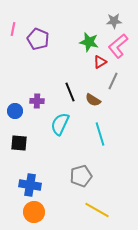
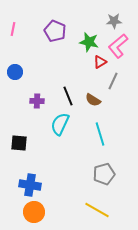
purple pentagon: moved 17 px right, 8 px up
black line: moved 2 px left, 4 px down
blue circle: moved 39 px up
gray pentagon: moved 23 px right, 2 px up
